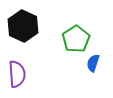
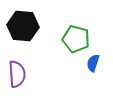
black hexagon: rotated 20 degrees counterclockwise
green pentagon: rotated 24 degrees counterclockwise
